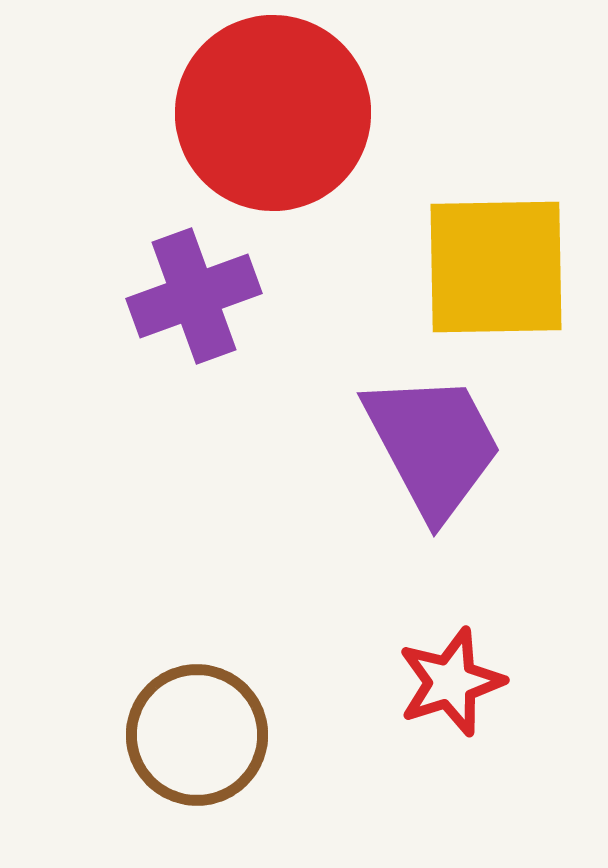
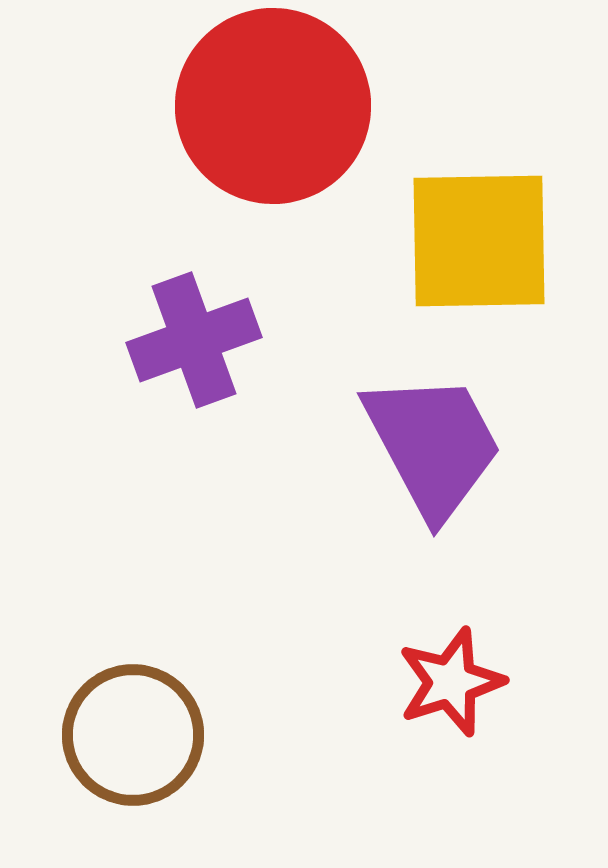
red circle: moved 7 px up
yellow square: moved 17 px left, 26 px up
purple cross: moved 44 px down
brown circle: moved 64 px left
